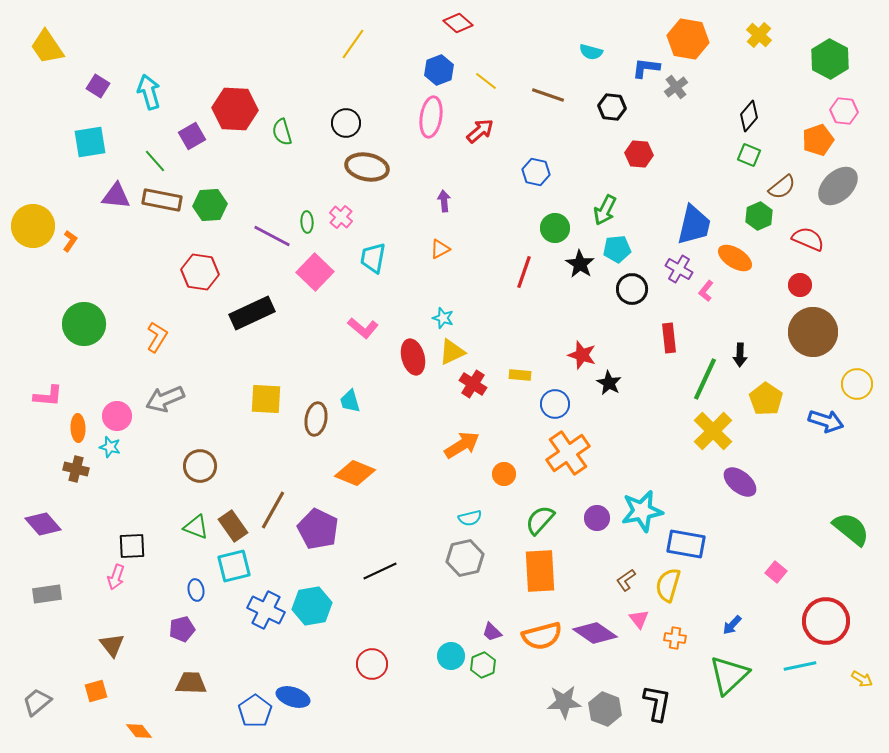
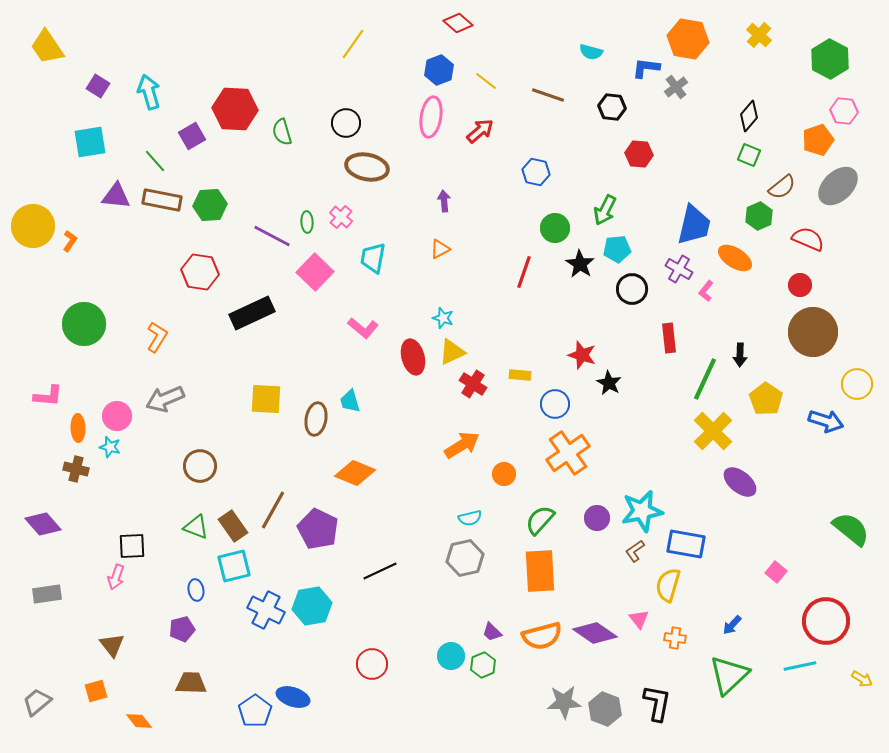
brown L-shape at (626, 580): moved 9 px right, 29 px up
orange diamond at (139, 731): moved 10 px up
